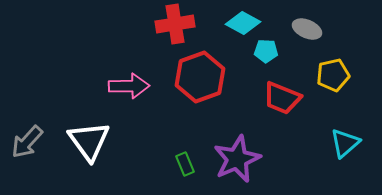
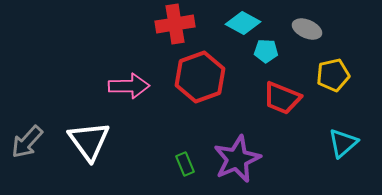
cyan triangle: moved 2 px left
